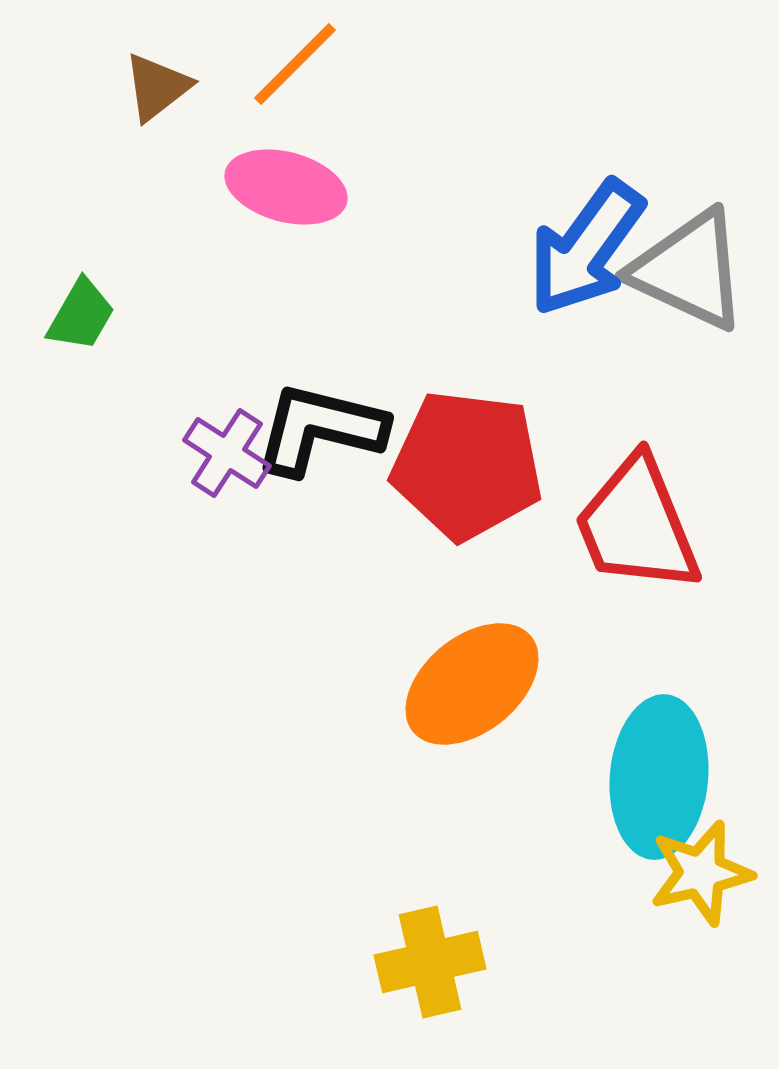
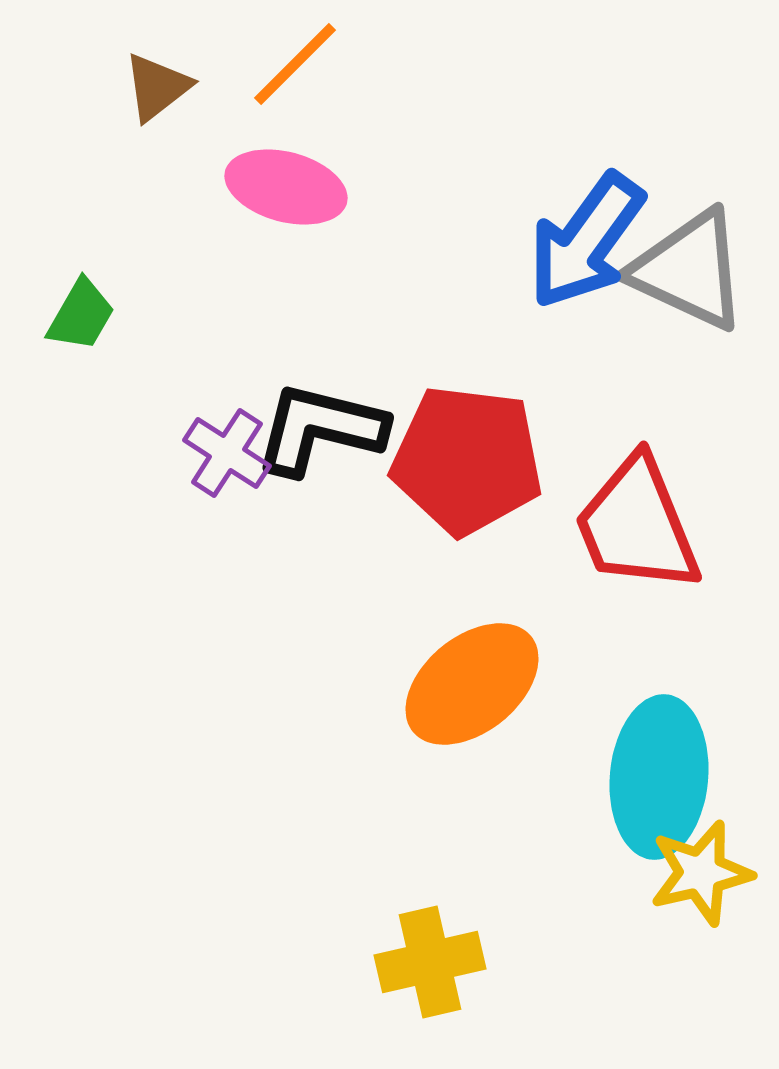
blue arrow: moved 7 px up
red pentagon: moved 5 px up
